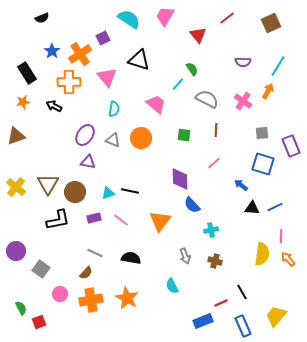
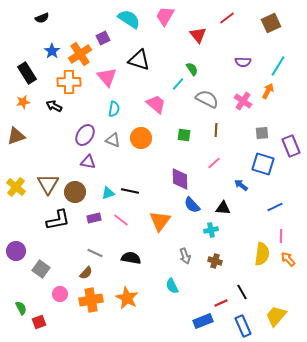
black triangle at (252, 208): moved 29 px left
